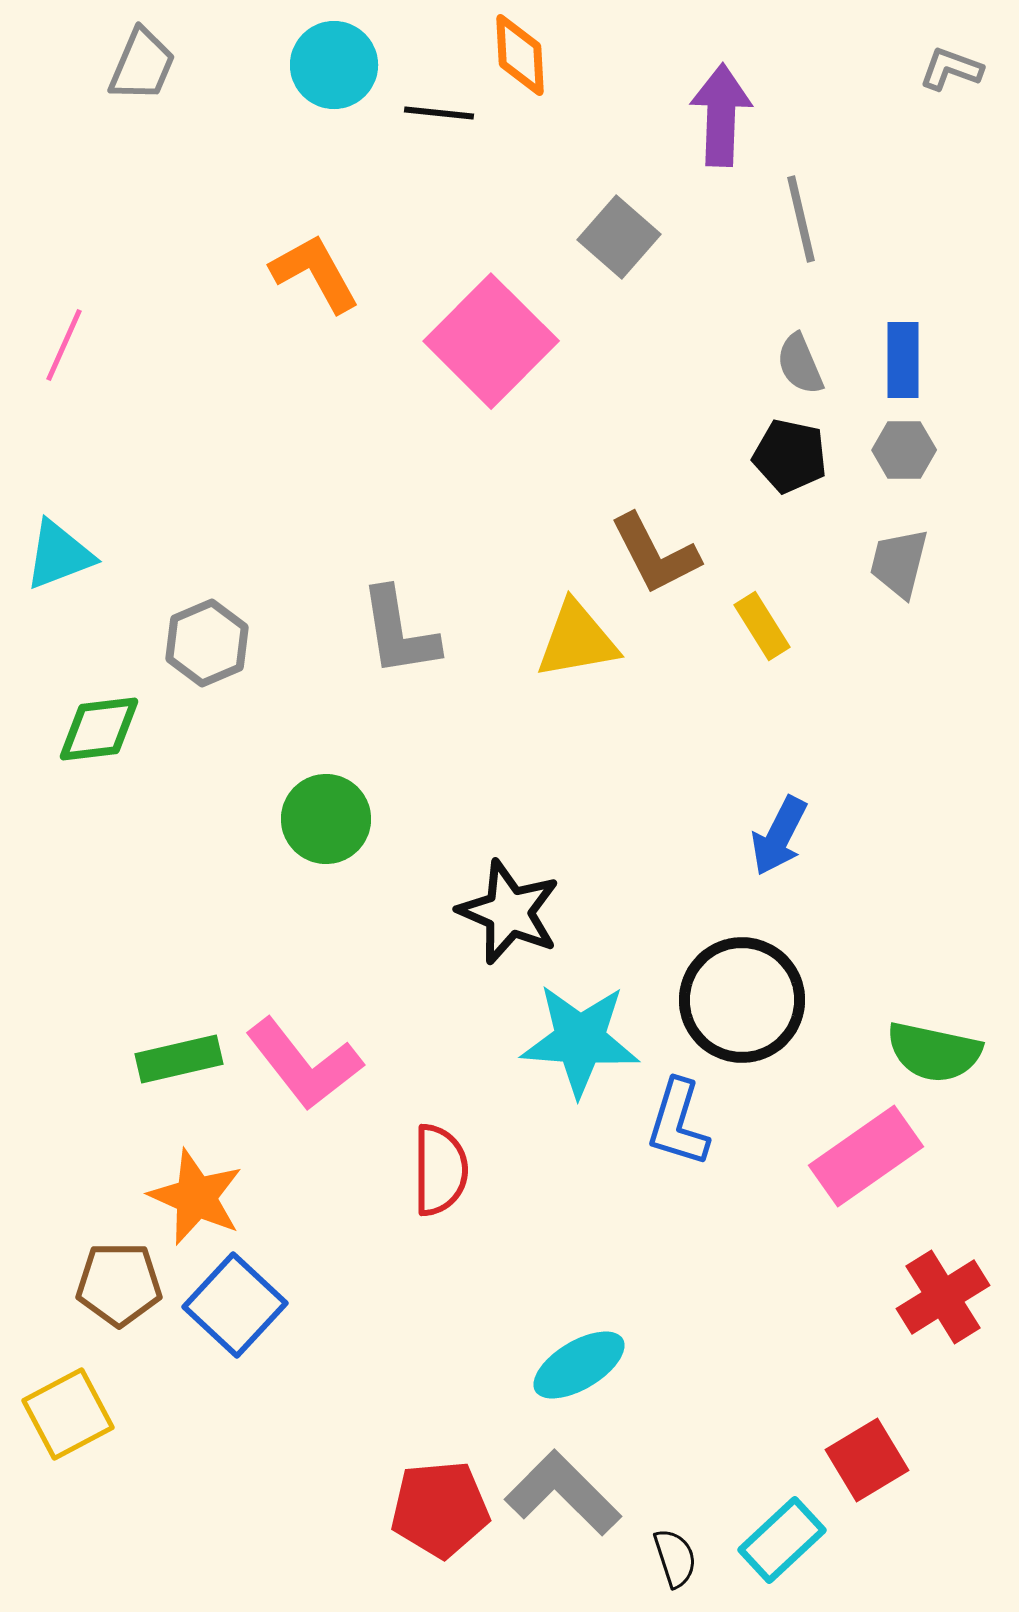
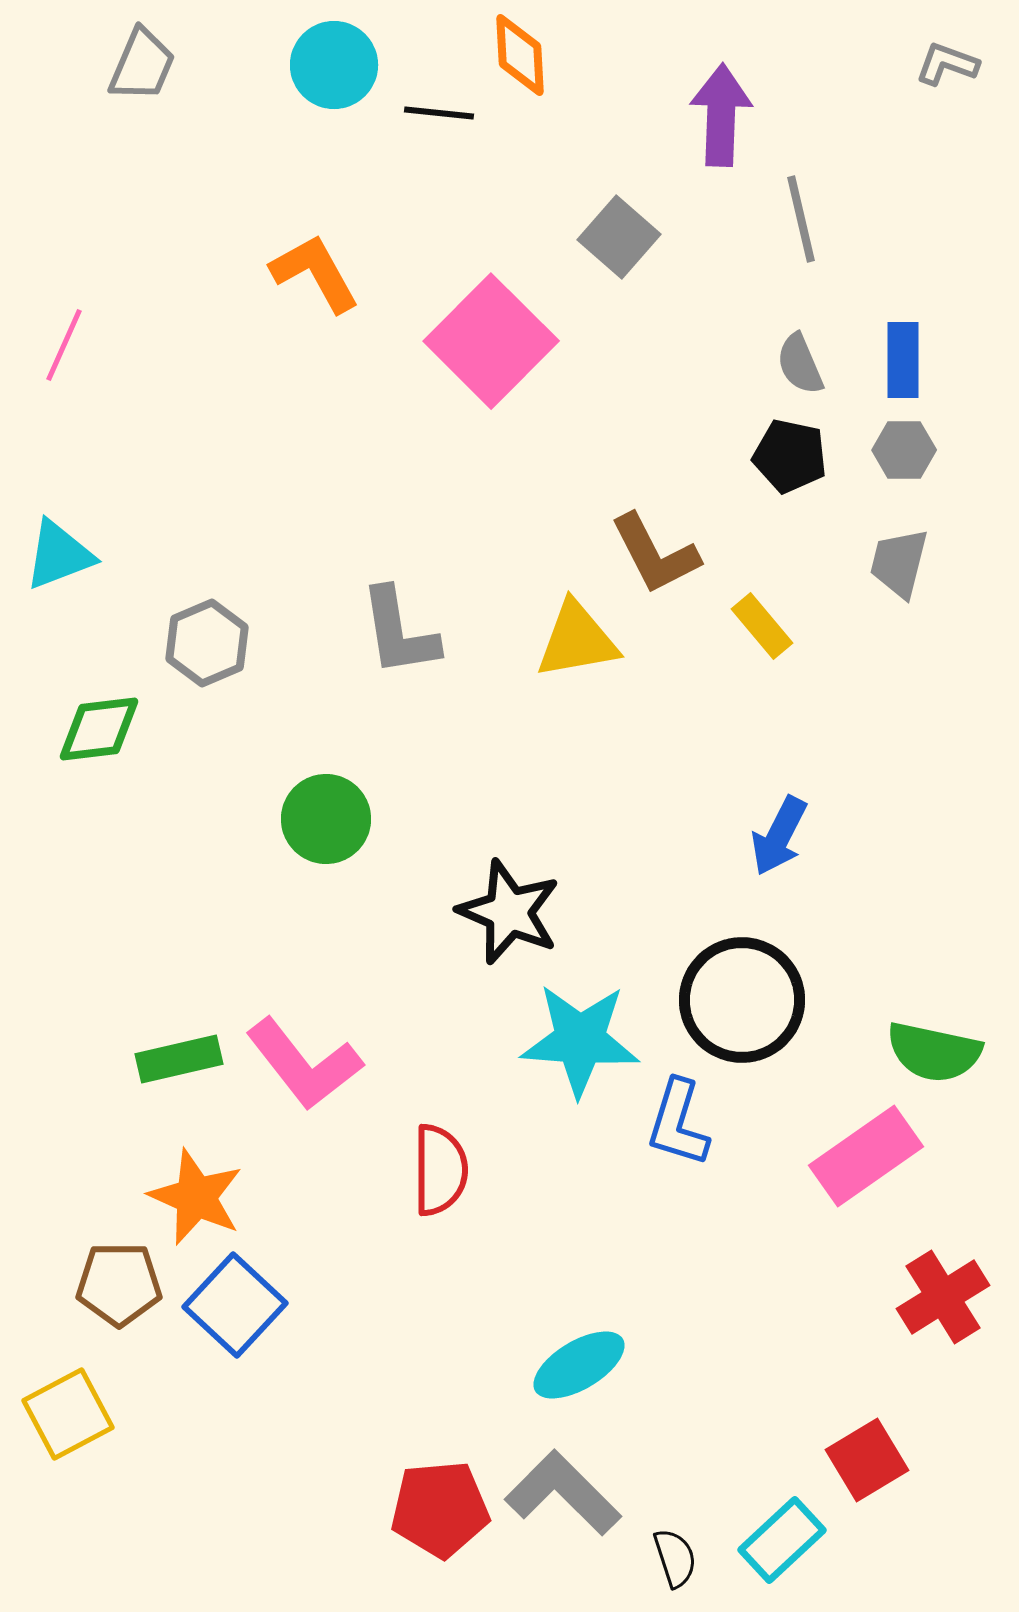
gray L-shape at (951, 69): moved 4 px left, 5 px up
yellow rectangle at (762, 626): rotated 8 degrees counterclockwise
